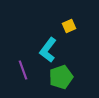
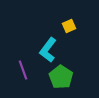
green pentagon: rotated 20 degrees counterclockwise
